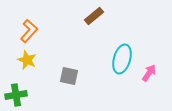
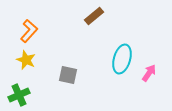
yellow star: moved 1 px left
gray square: moved 1 px left, 1 px up
green cross: moved 3 px right; rotated 15 degrees counterclockwise
